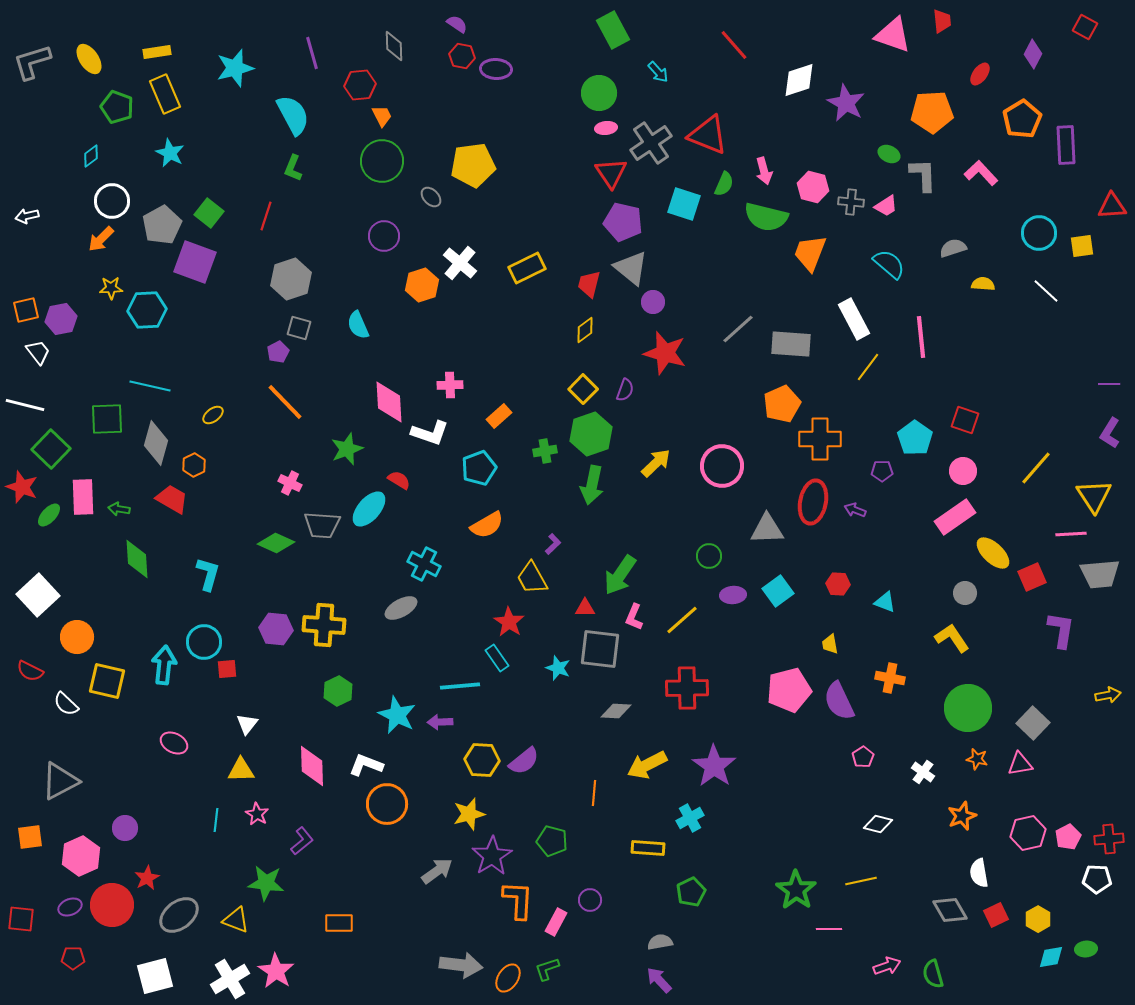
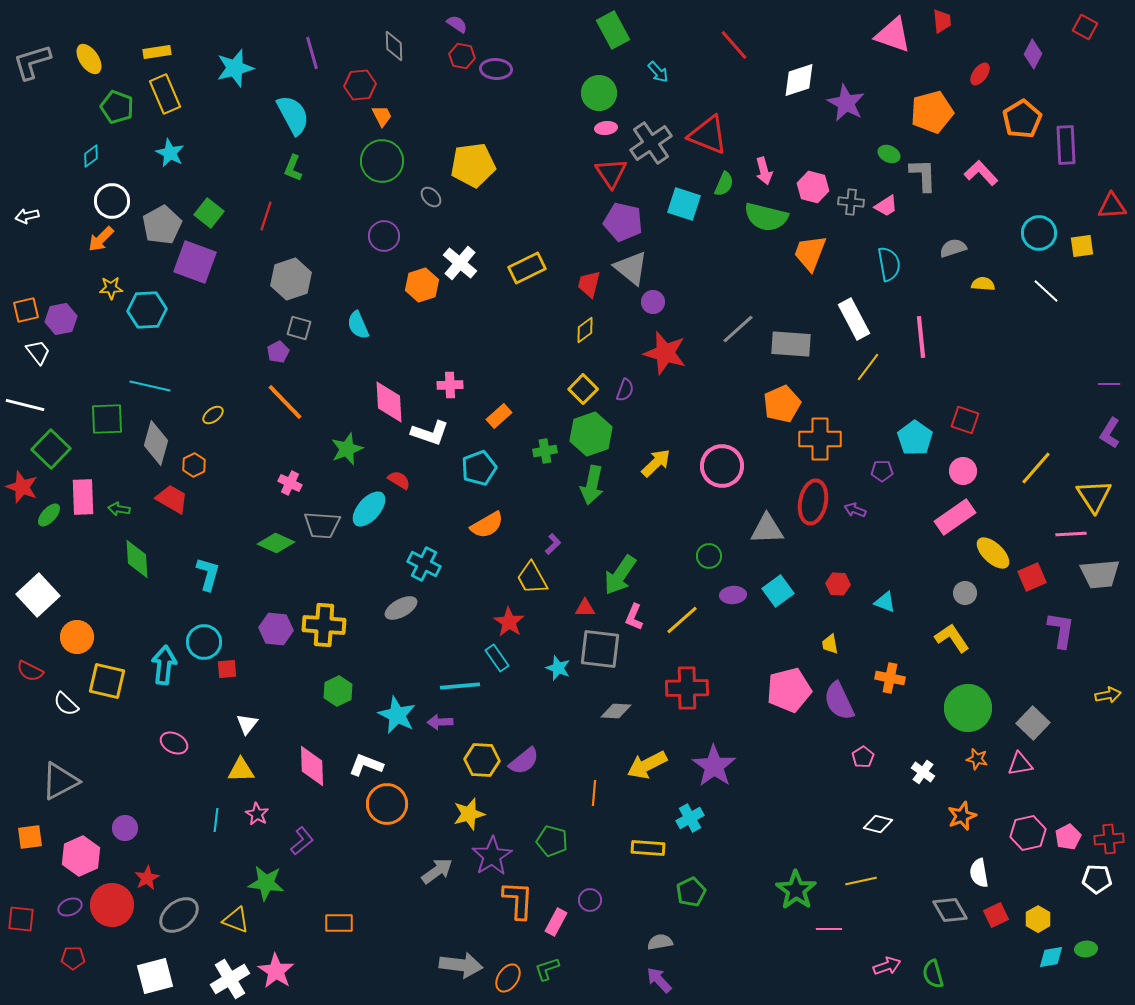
orange pentagon at (932, 112): rotated 12 degrees counterclockwise
cyan semicircle at (889, 264): rotated 40 degrees clockwise
